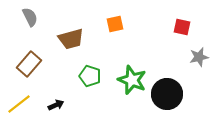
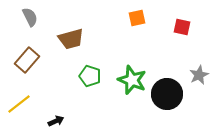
orange square: moved 22 px right, 6 px up
gray star: moved 18 px down; rotated 12 degrees counterclockwise
brown rectangle: moved 2 px left, 4 px up
black arrow: moved 16 px down
